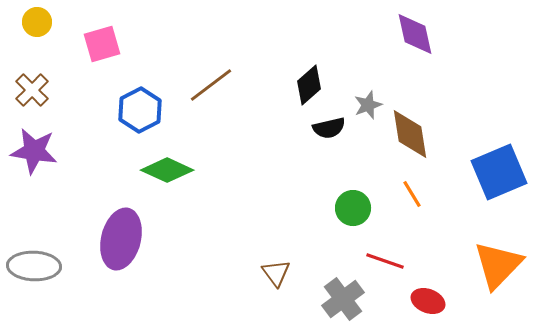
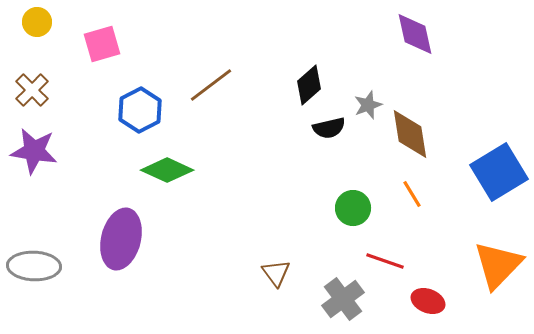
blue square: rotated 8 degrees counterclockwise
